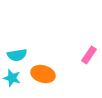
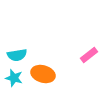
pink rectangle: rotated 18 degrees clockwise
cyan star: moved 2 px right
